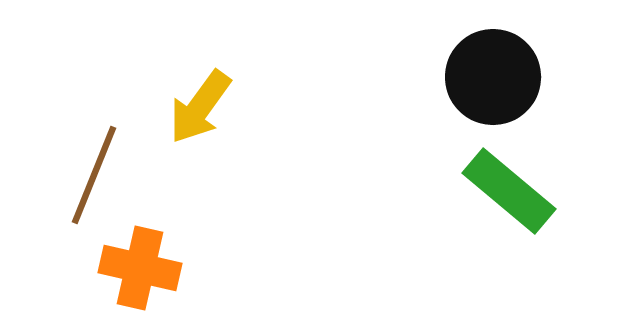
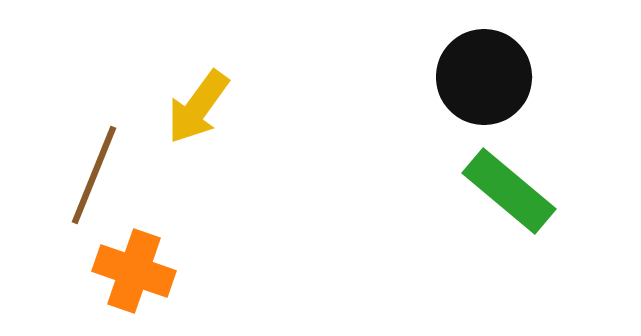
black circle: moved 9 px left
yellow arrow: moved 2 px left
orange cross: moved 6 px left, 3 px down; rotated 6 degrees clockwise
